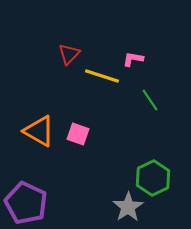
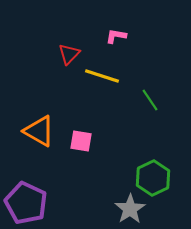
pink L-shape: moved 17 px left, 23 px up
pink square: moved 3 px right, 7 px down; rotated 10 degrees counterclockwise
gray star: moved 2 px right, 2 px down
